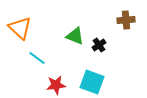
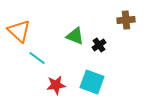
orange triangle: moved 1 px left, 3 px down
